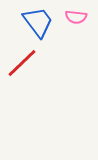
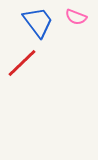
pink semicircle: rotated 15 degrees clockwise
